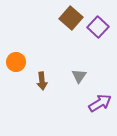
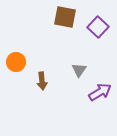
brown square: moved 6 px left, 1 px up; rotated 30 degrees counterclockwise
gray triangle: moved 6 px up
purple arrow: moved 11 px up
